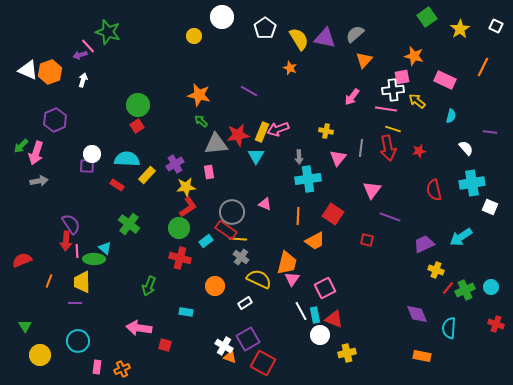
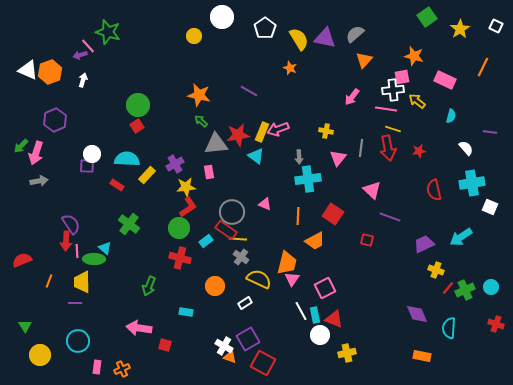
cyan triangle at (256, 156): rotated 24 degrees counterclockwise
pink triangle at (372, 190): rotated 24 degrees counterclockwise
